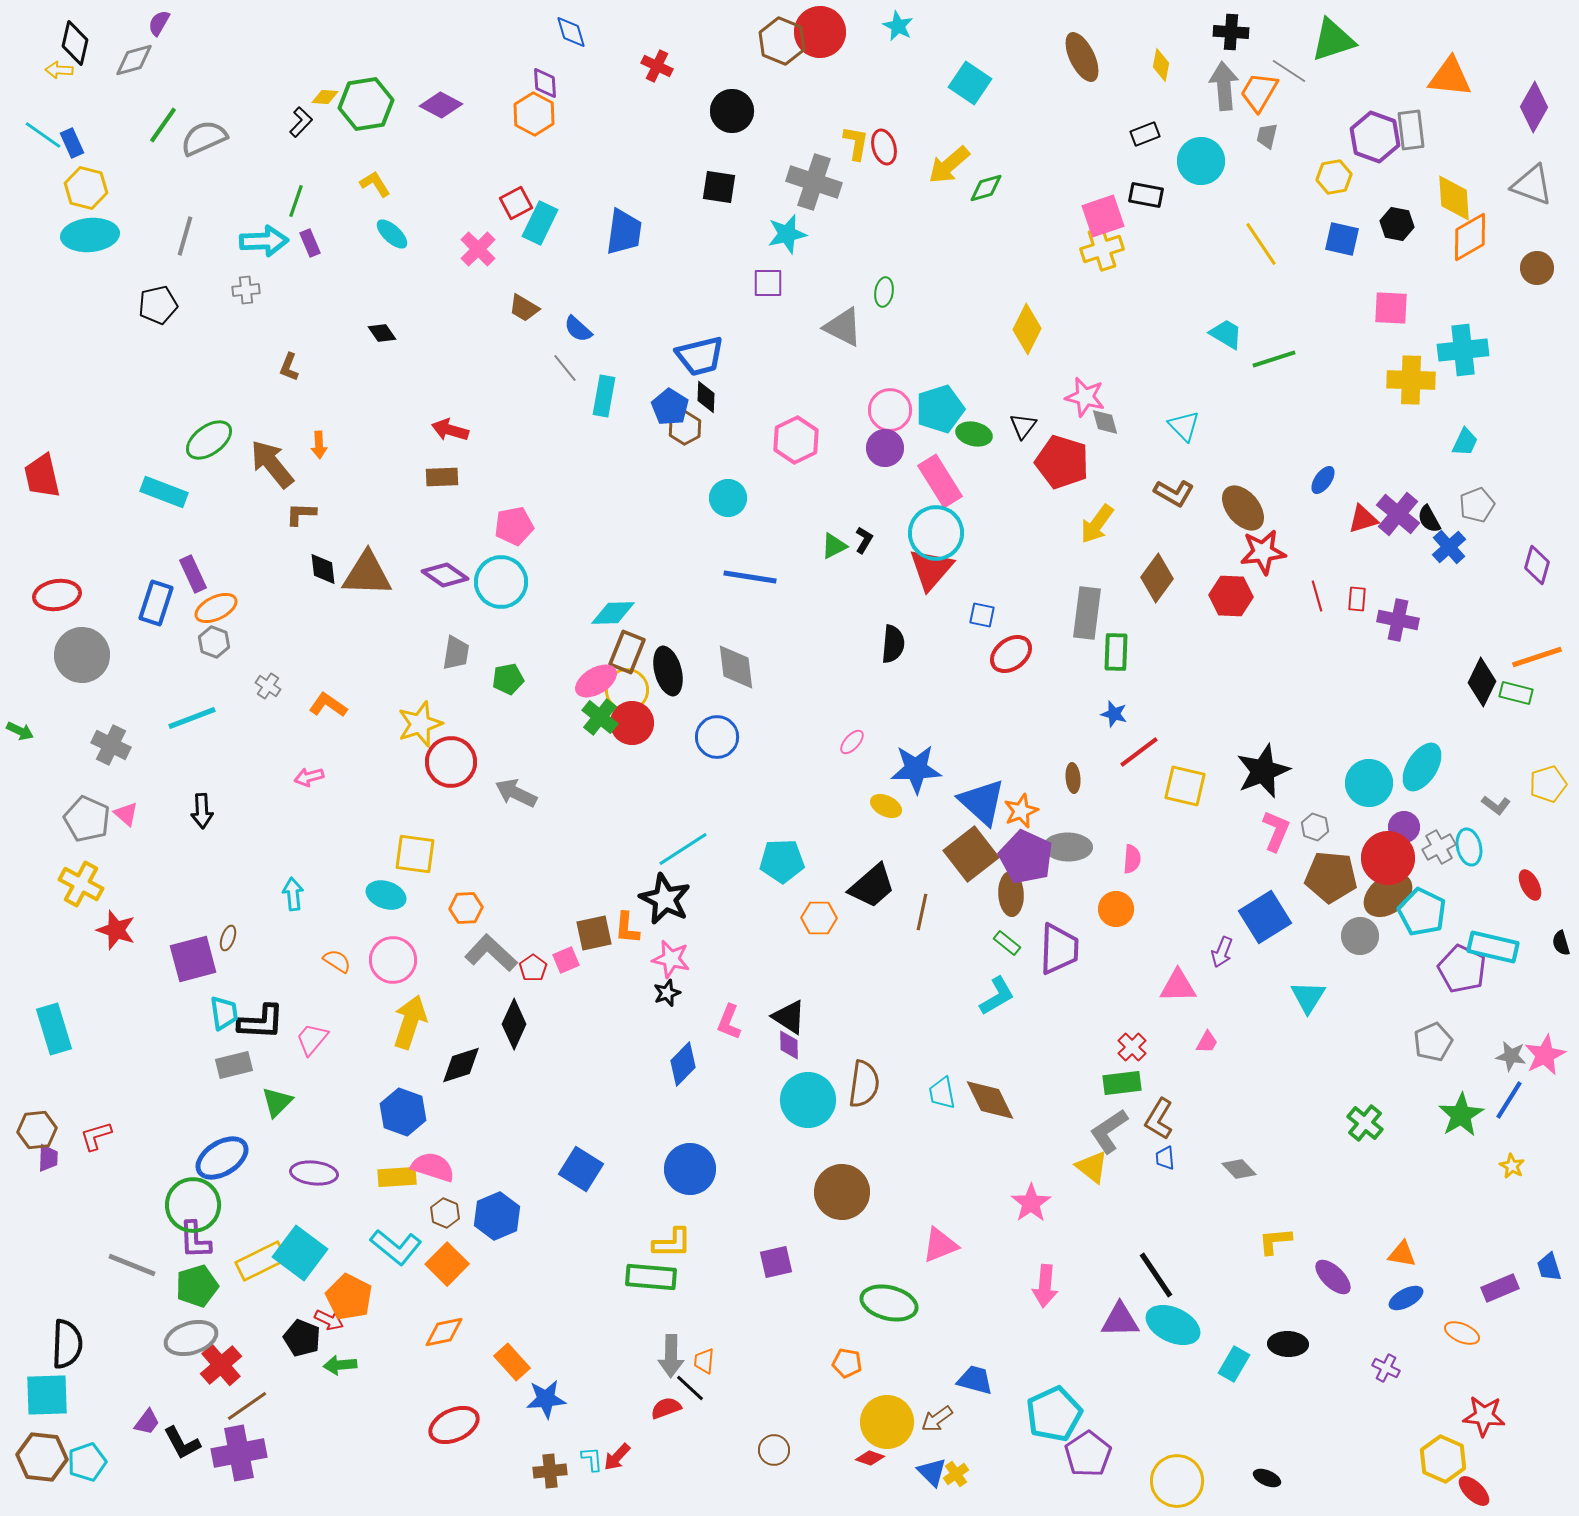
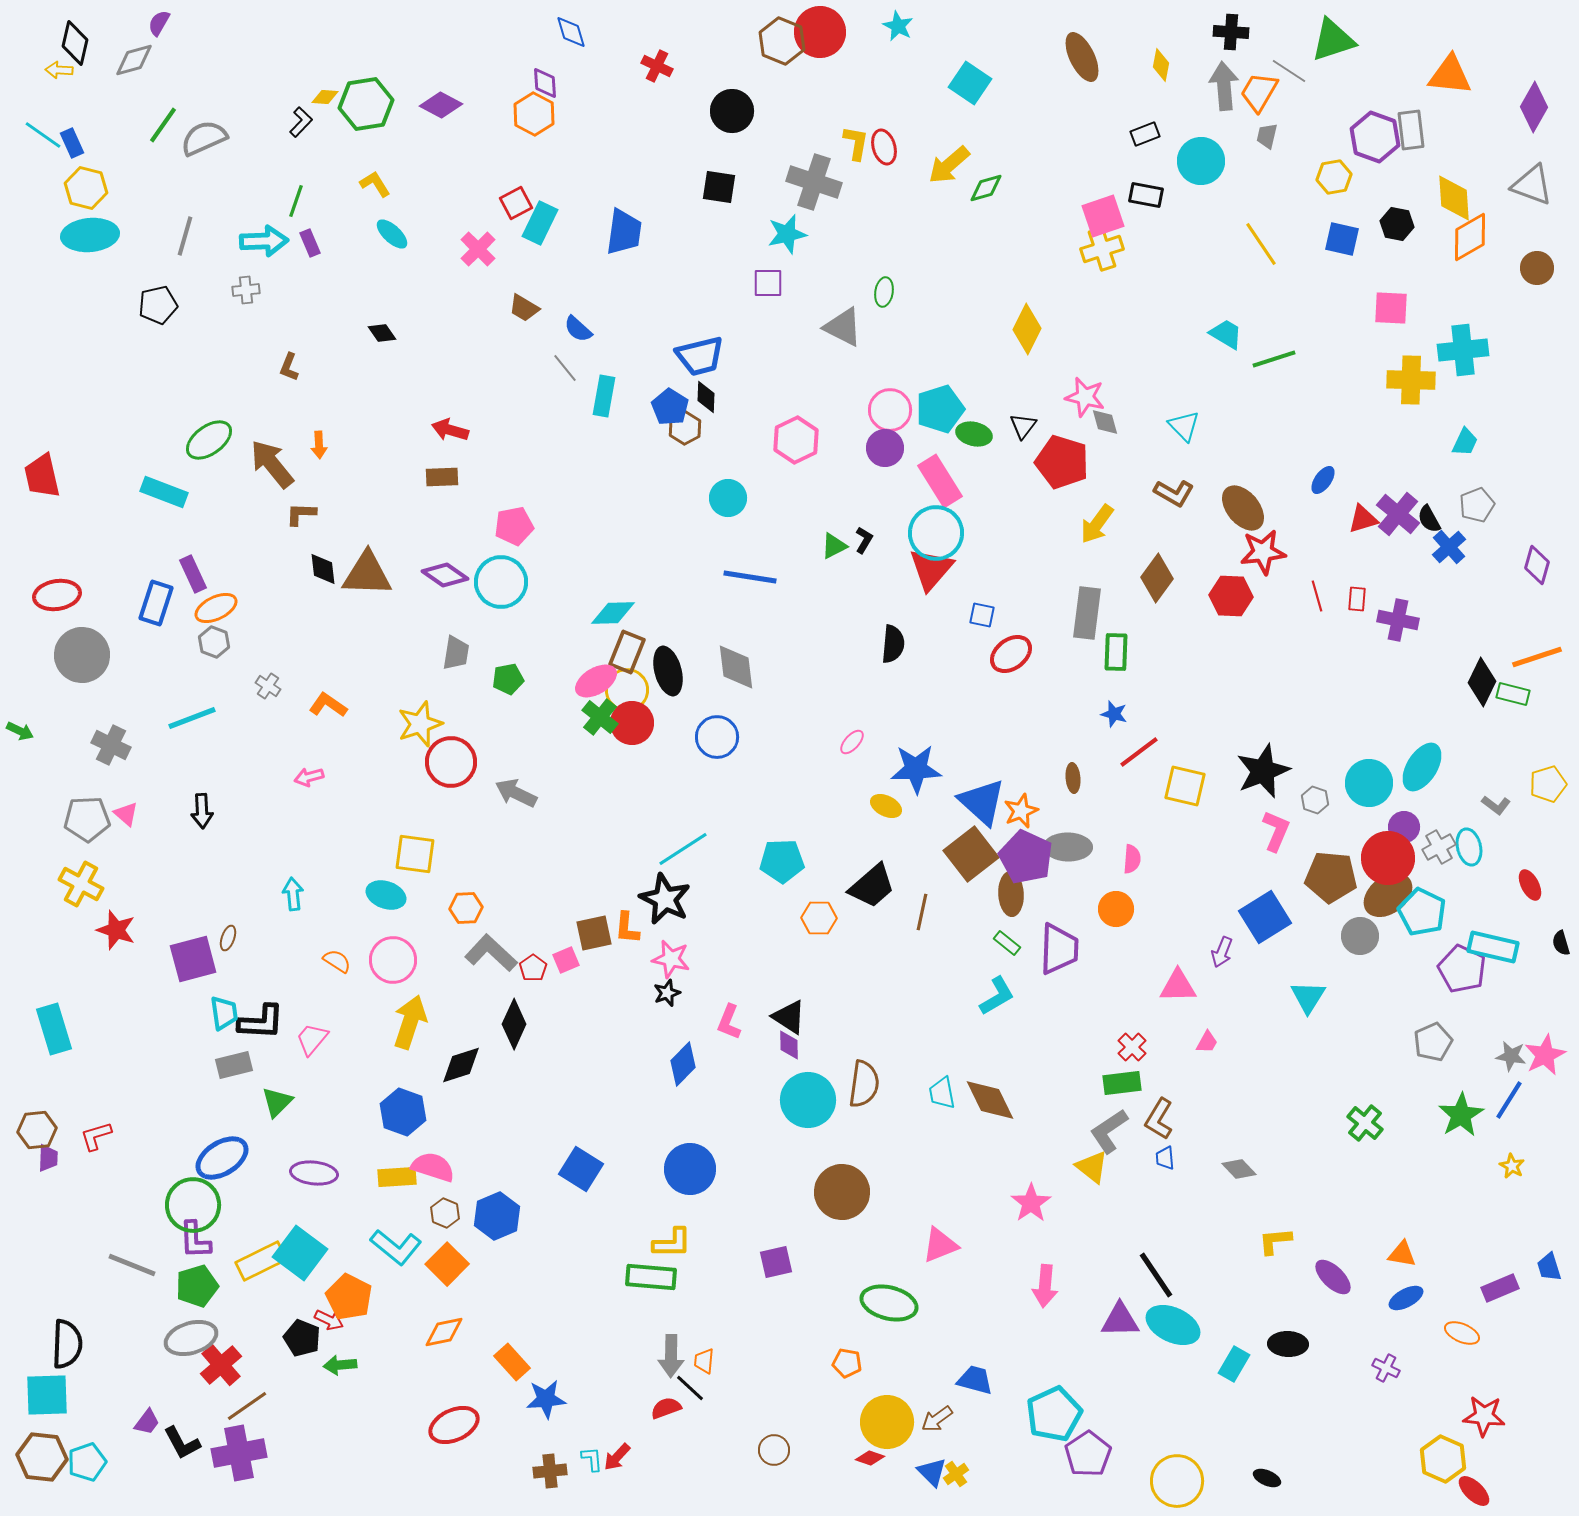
orange triangle at (1450, 77): moved 2 px up
green rectangle at (1516, 693): moved 3 px left, 1 px down
gray pentagon at (87, 819): rotated 27 degrees counterclockwise
gray hexagon at (1315, 827): moved 27 px up
